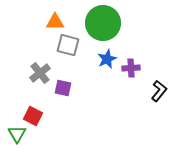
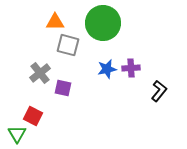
blue star: moved 10 px down; rotated 12 degrees clockwise
